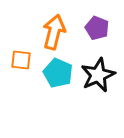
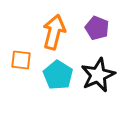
cyan pentagon: moved 2 px down; rotated 8 degrees clockwise
